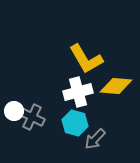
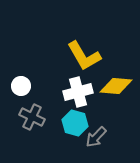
yellow L-shape: moved 2 px left, 3 px up
white circle: moved 7 px right, 25 px up
gray arrow: moved 1 px right, 2 px up
